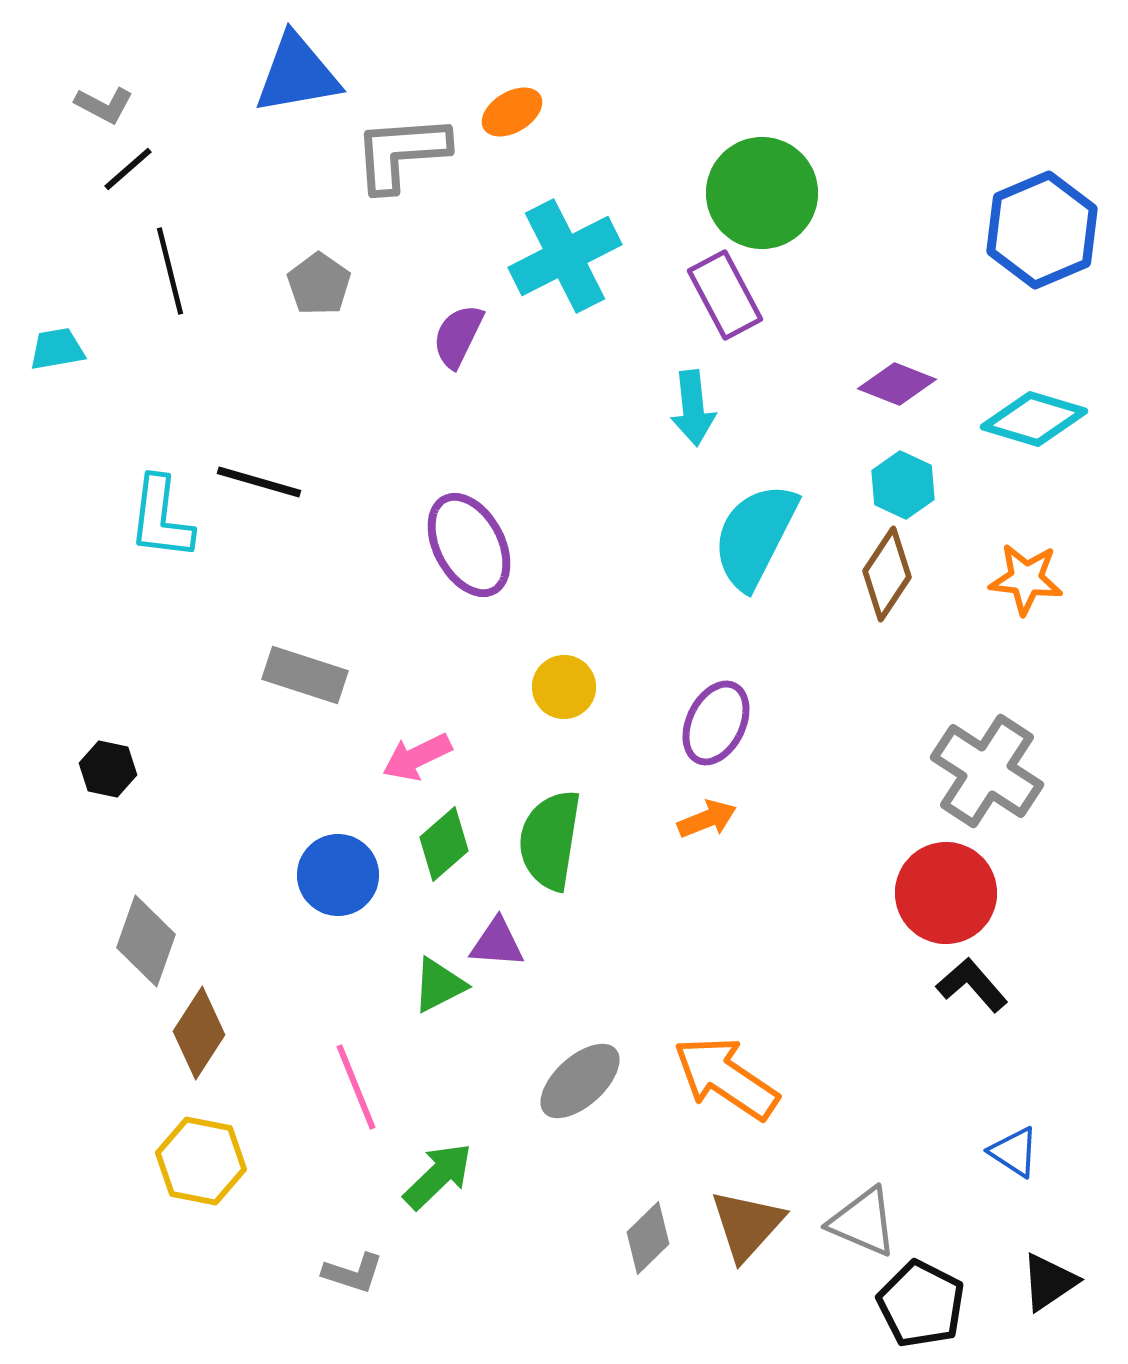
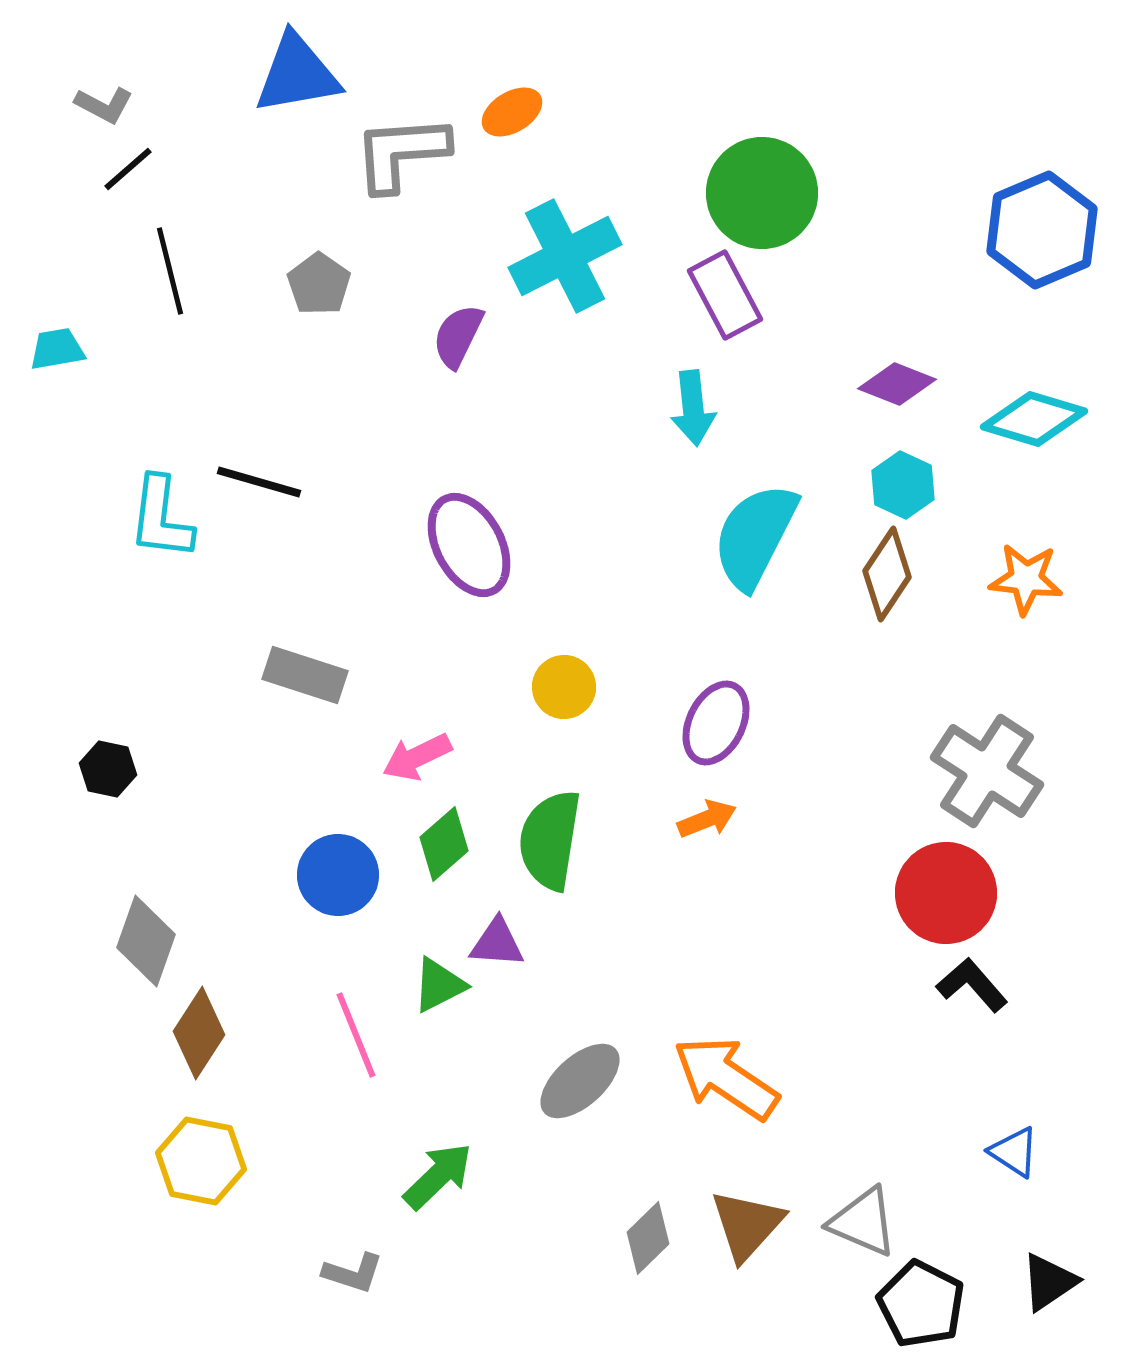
pink line at (356, 1087): moved 52 px up
